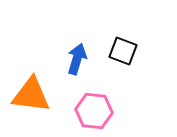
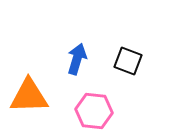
black square: moved 5 px right, 10 px down
orange triangle: moved 2 px left, 1 px down; rotated 9 degrees counterclockwise
